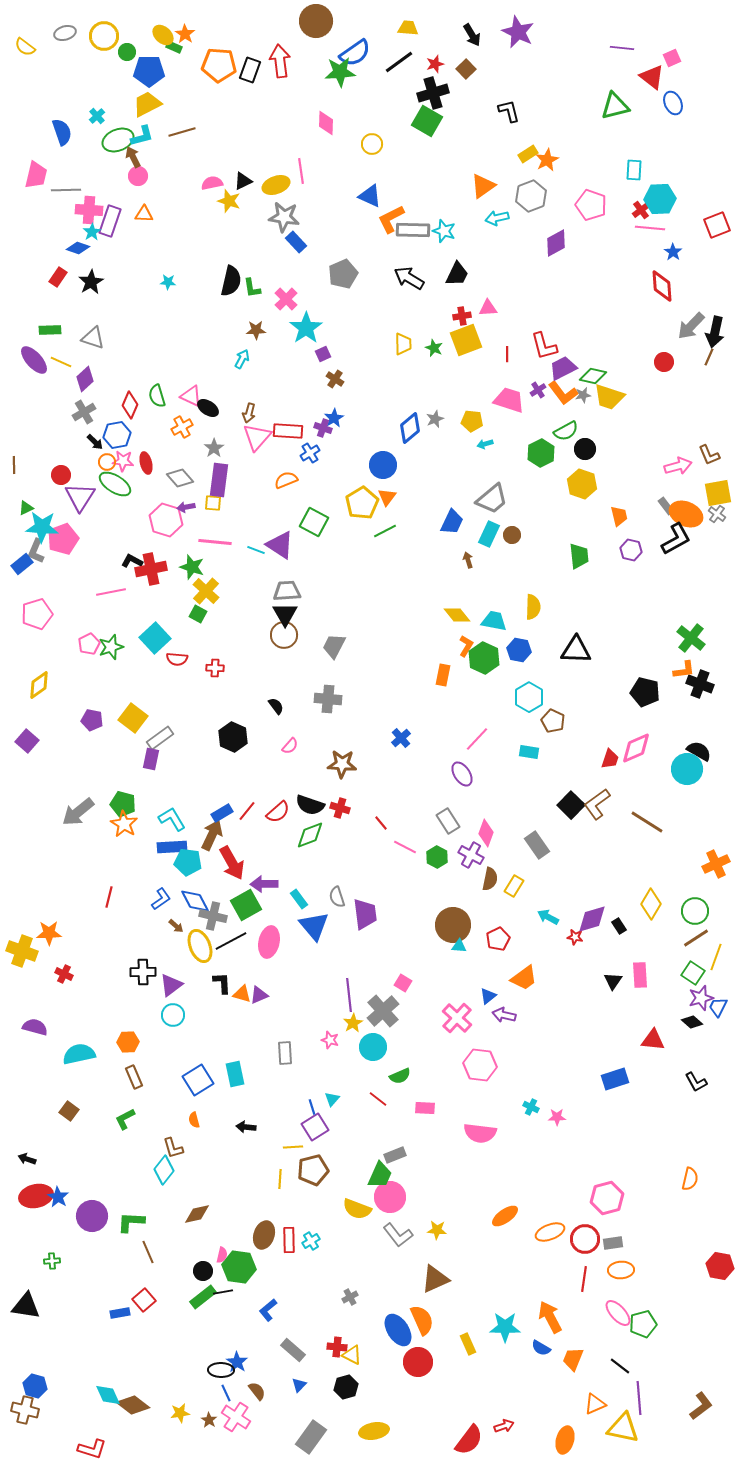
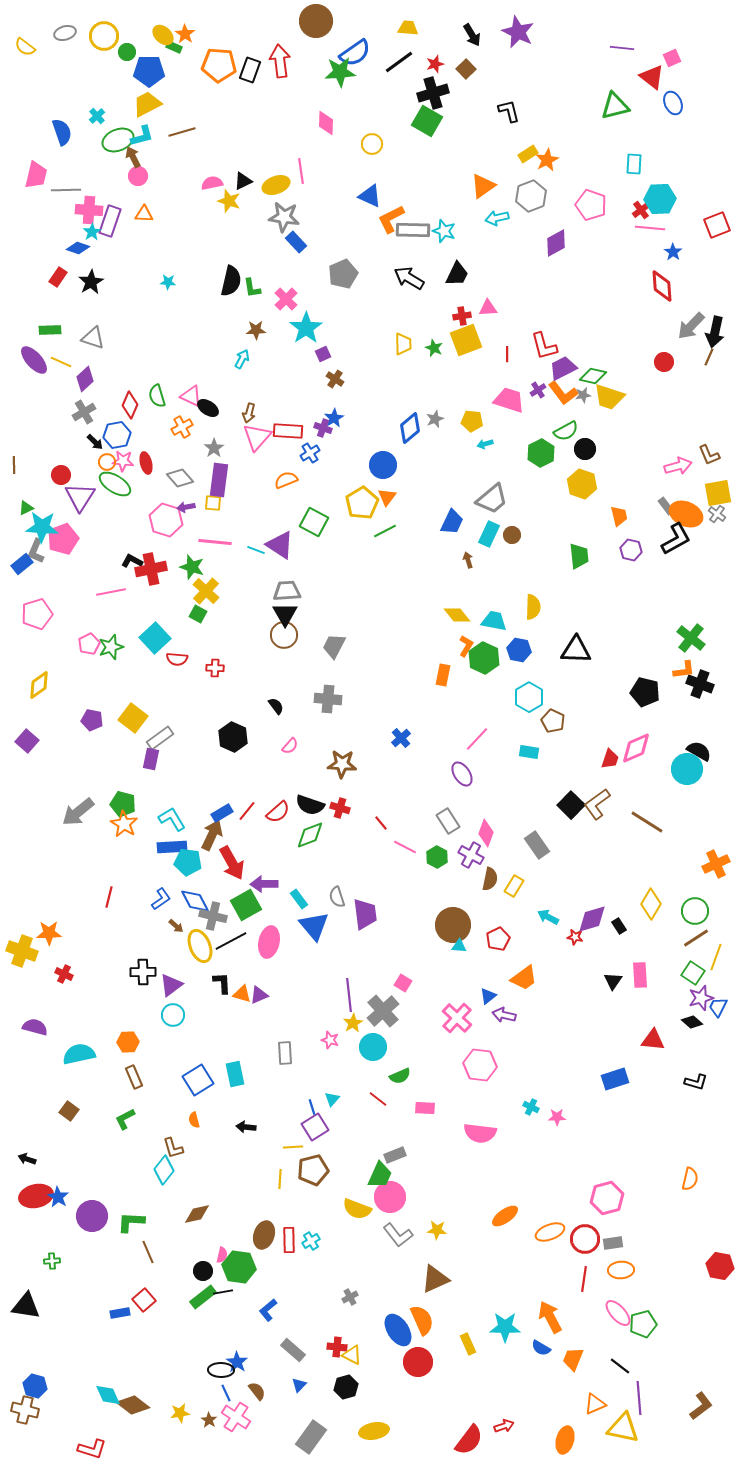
cyan rectangle at (634, 170): moved 6 px up
black L-shape at (696, 1082): rotated 45 degrees counterclockwise
